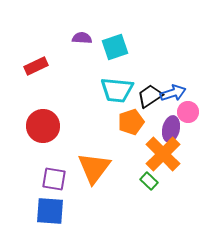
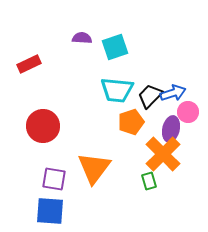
red rectangle: moved 7 px left, 2 px up
black trapezoid: rotated 12 degrees counterclockwise
green rectangle: rotated 30 degrees clockwise
